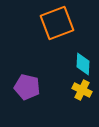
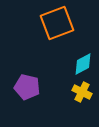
cyan diamond: rotated 60 degrees clockwise
yellow cross: moved 2 px down
